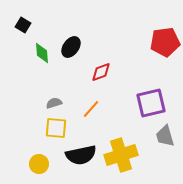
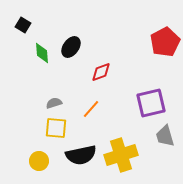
red pentagon: rotated 20 degrees counterclockwise
yellow circle: moved 3 px up
